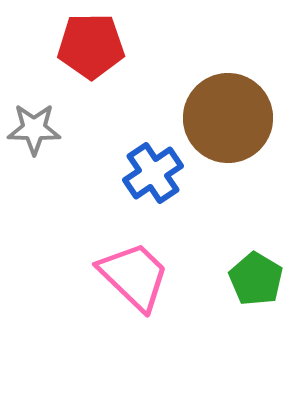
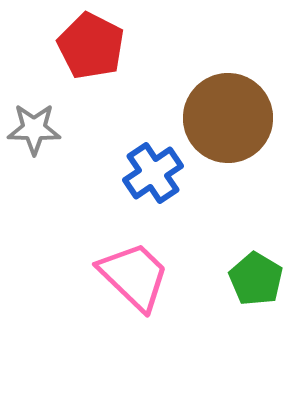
red pentagon: rotated 28 degrees clockwise
